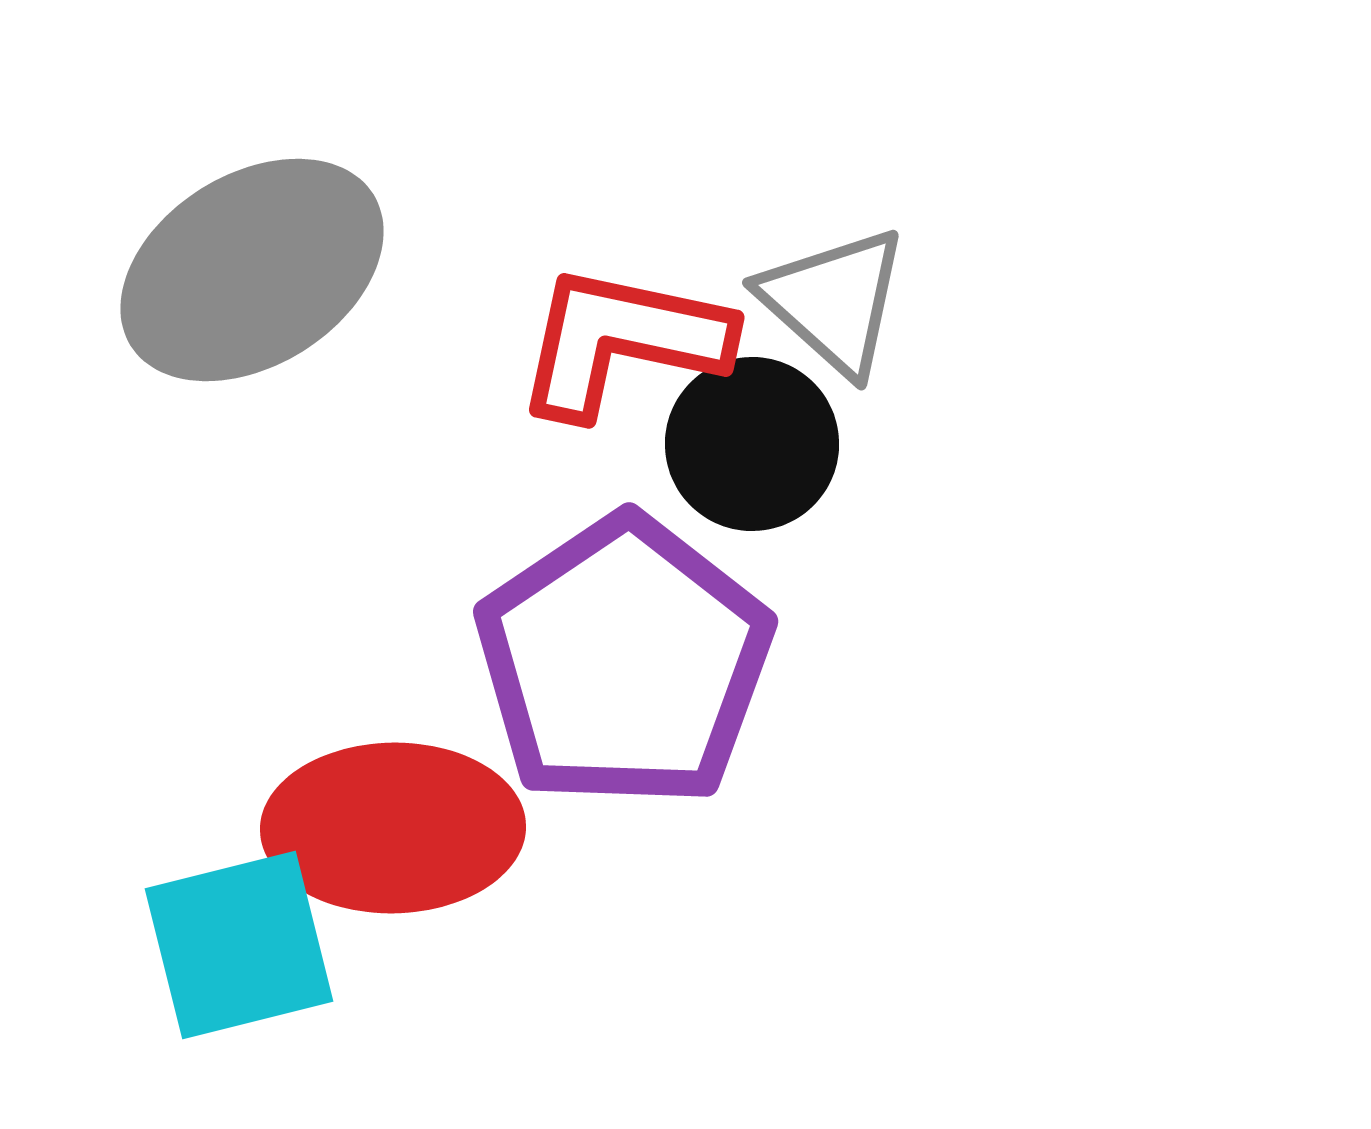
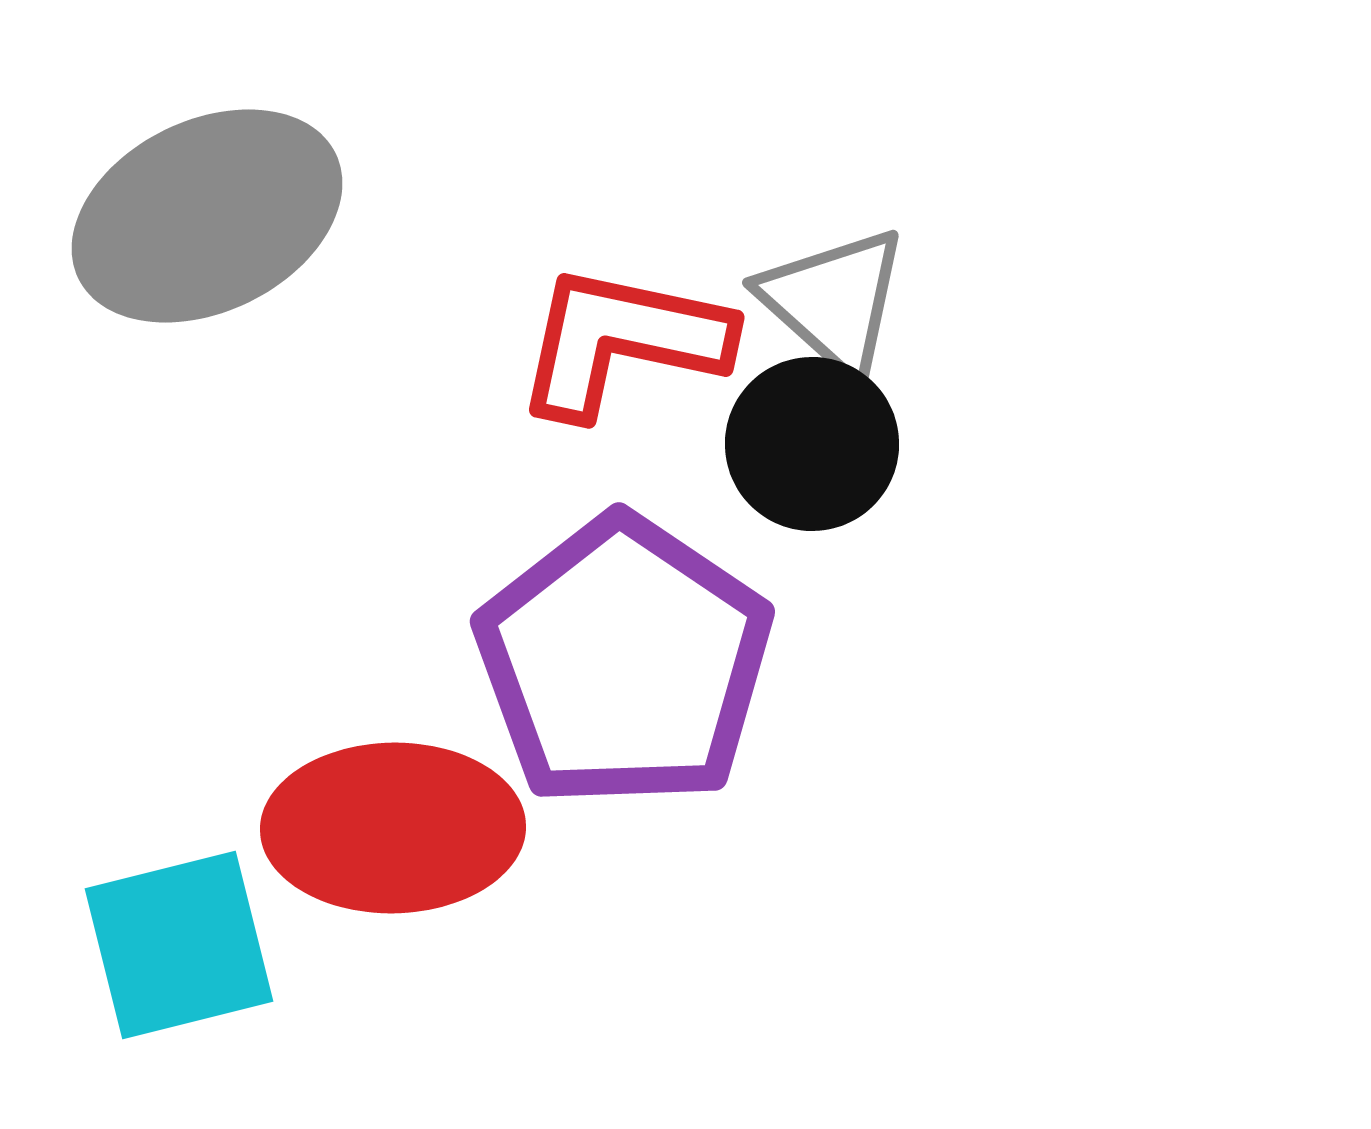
gray ellipse: moved 45 px left, 54 px up; rotated 6 degrees clockwise
black circle: moved 60 px right
purple pentagon: rotated 4 degrees counterclockwise
cyan square: moved 60 px left
